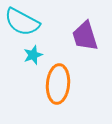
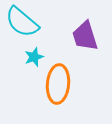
cyan semicircle: rotated 12 degrees clockwise
cyan star: moved 1 px right, 2 px down
